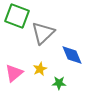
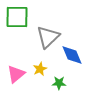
green square: moved 1 px down; rotated 20 degrees counterclockwise
gray triangle: moved 5 px right, 4 px down
pink triangle: moved 2 px right, 1 px down
